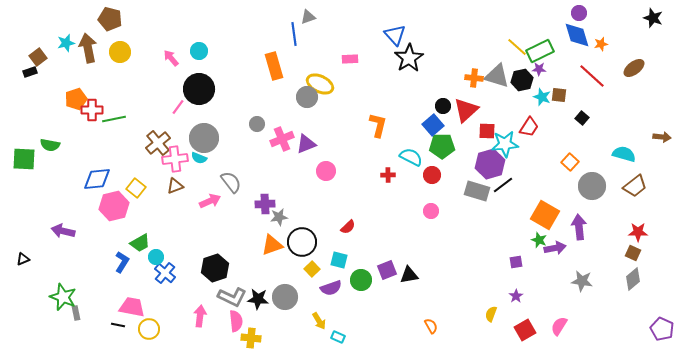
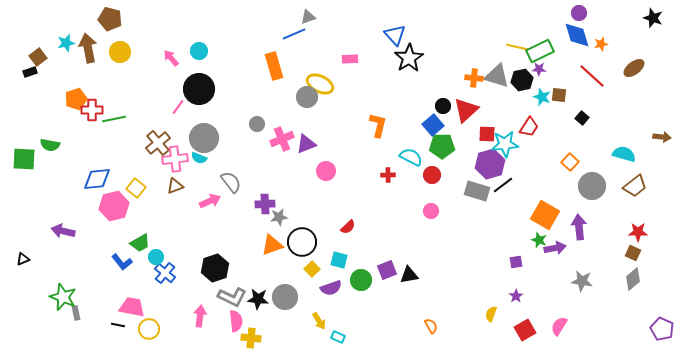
blue line at (294, 34): rotated 75 degrees clockwise
yellow line at (517, 47): rotated 30 degrees counterclockwise
red square at (487, 131): moved 3 px down
blue L-shape at (122, 262): rotated 110 degrees clockwise
